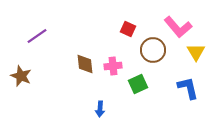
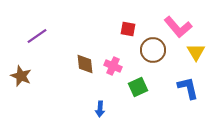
red square: rotated 14 degrees counterclockwise
pink cross: rotated 30 degrees clockwise
green square: moved 3 px down
